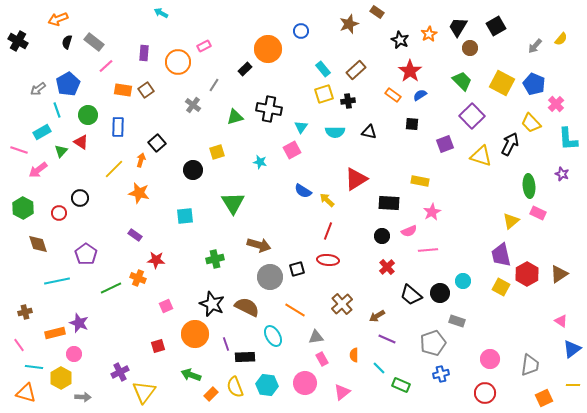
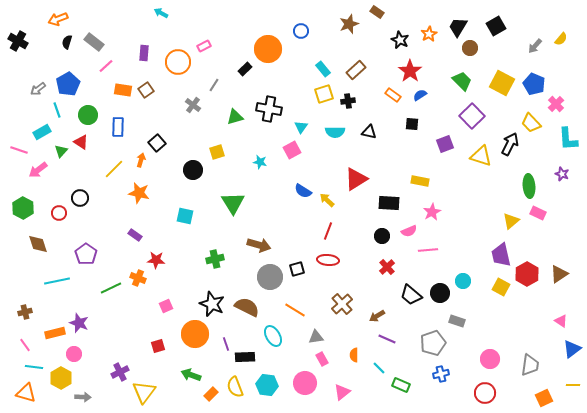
cyan square at (185, 216): rotated 18 degrees clockwise
pink line at (19, 345): moved 6 px right
